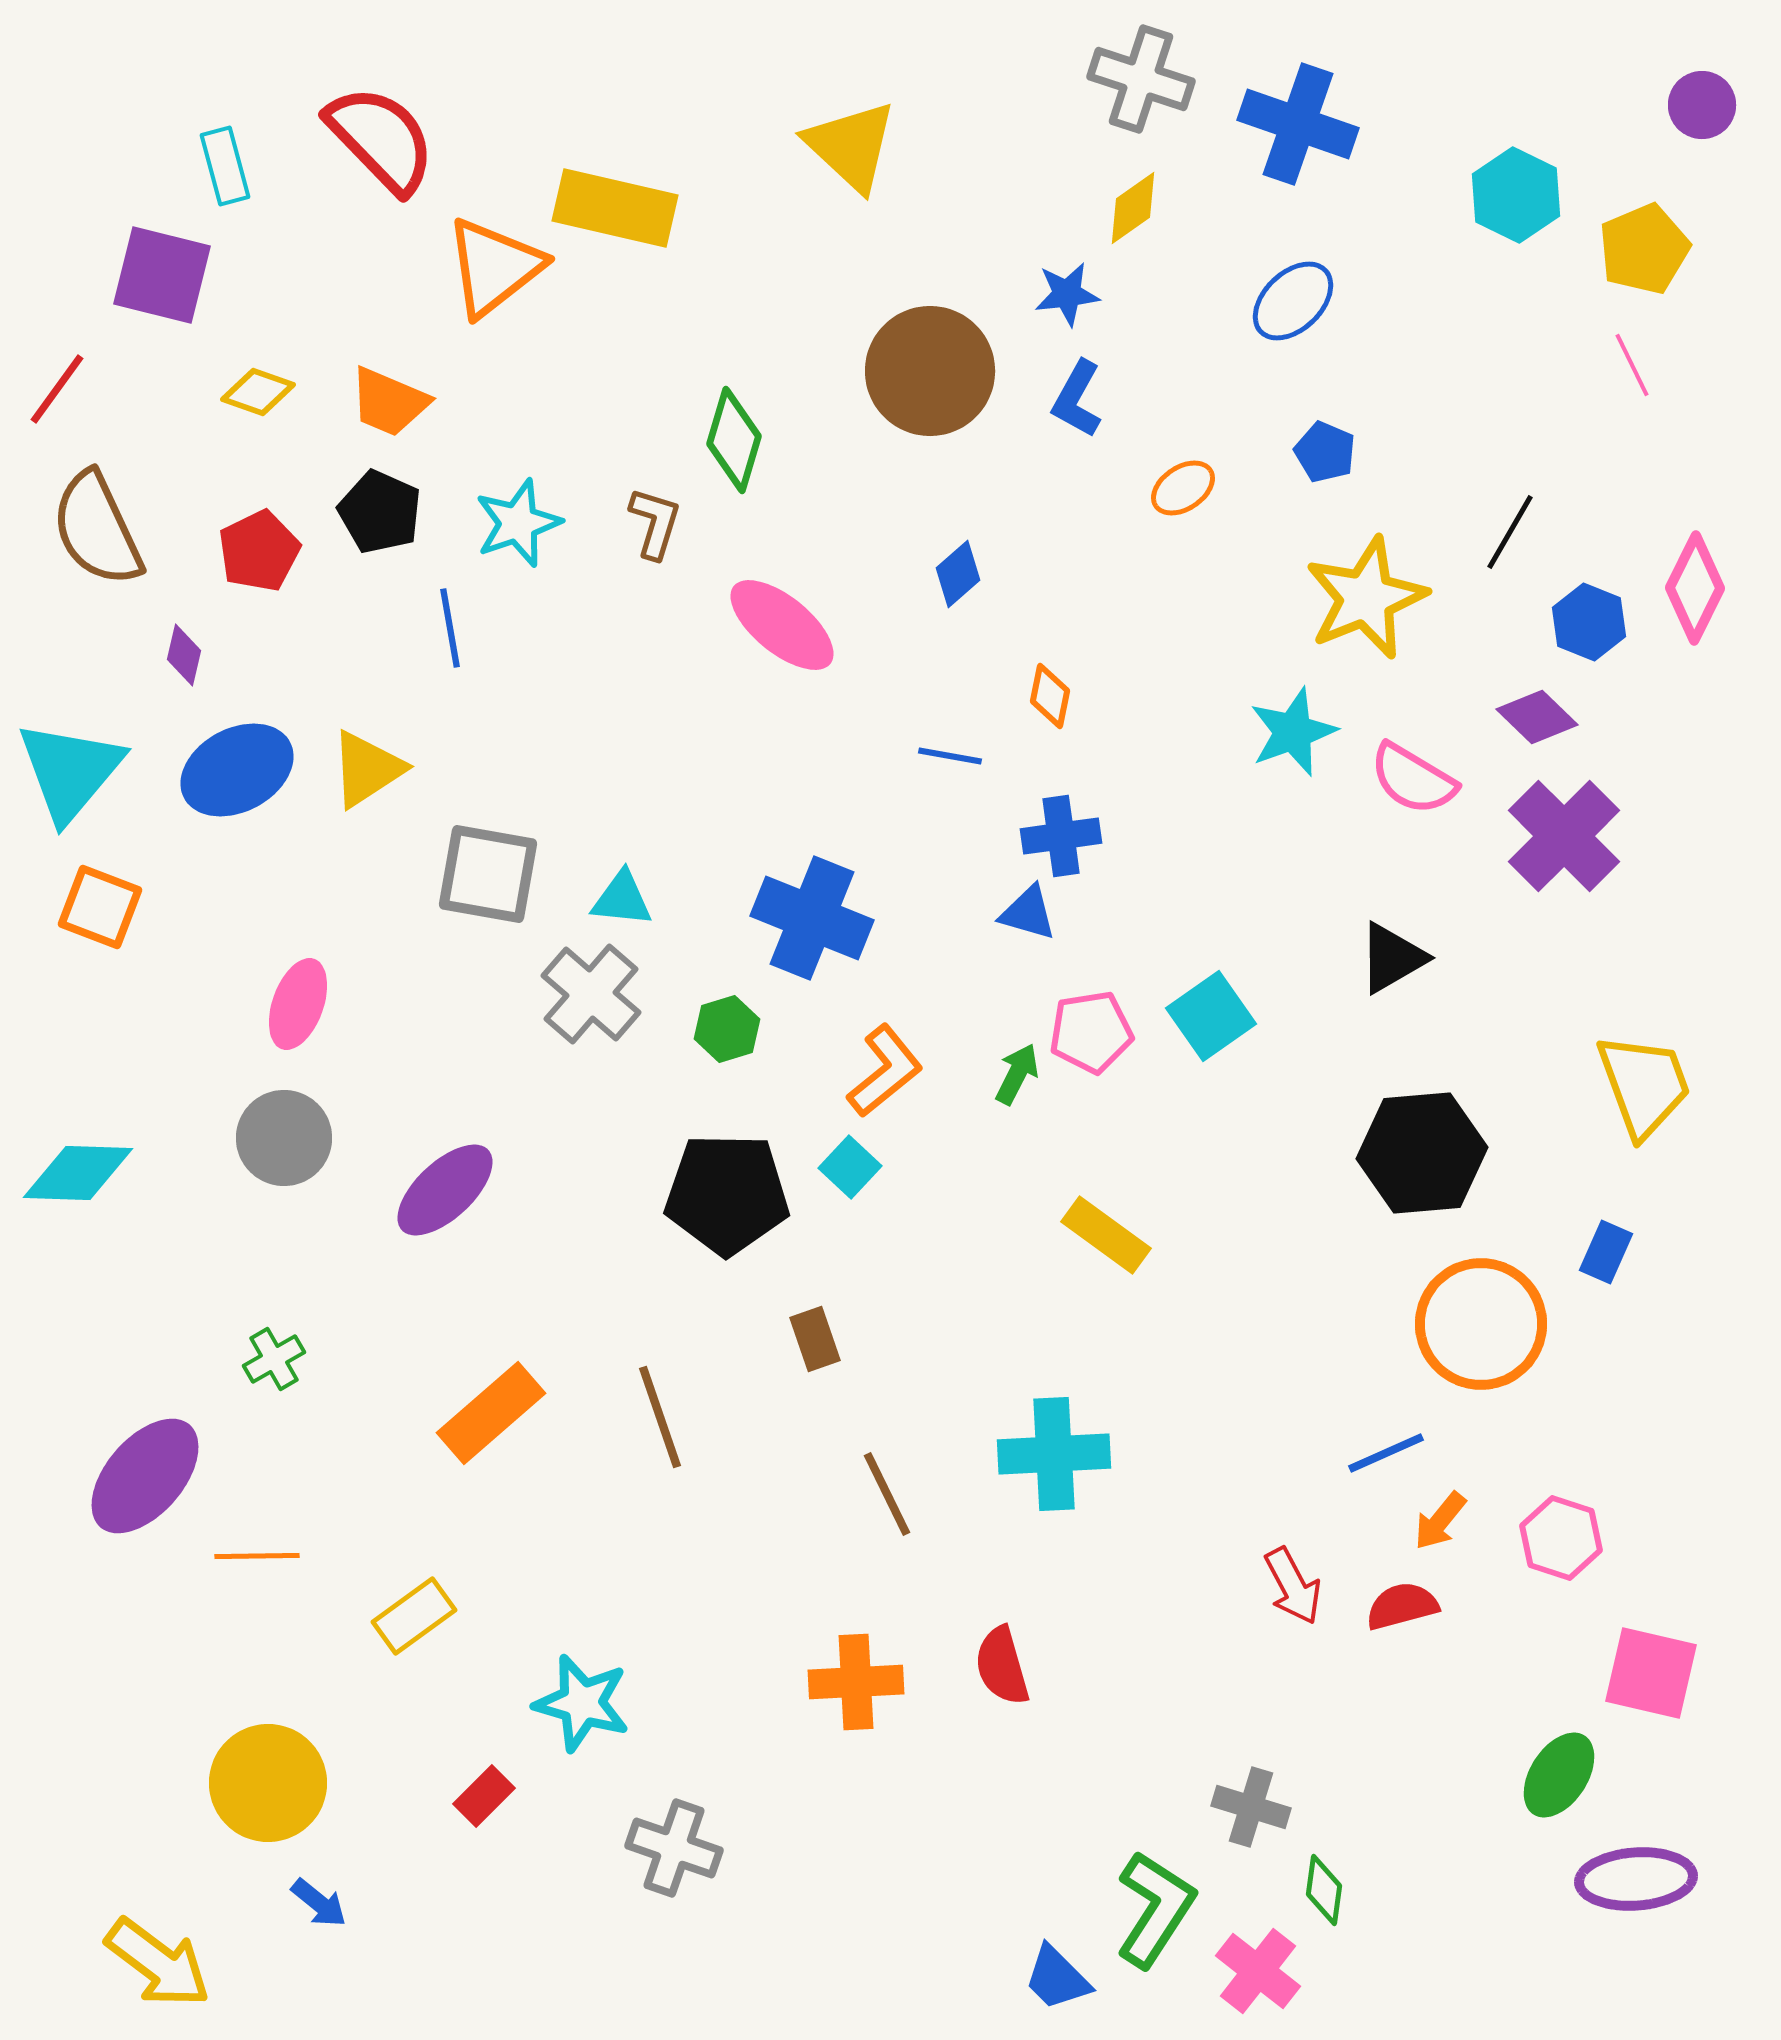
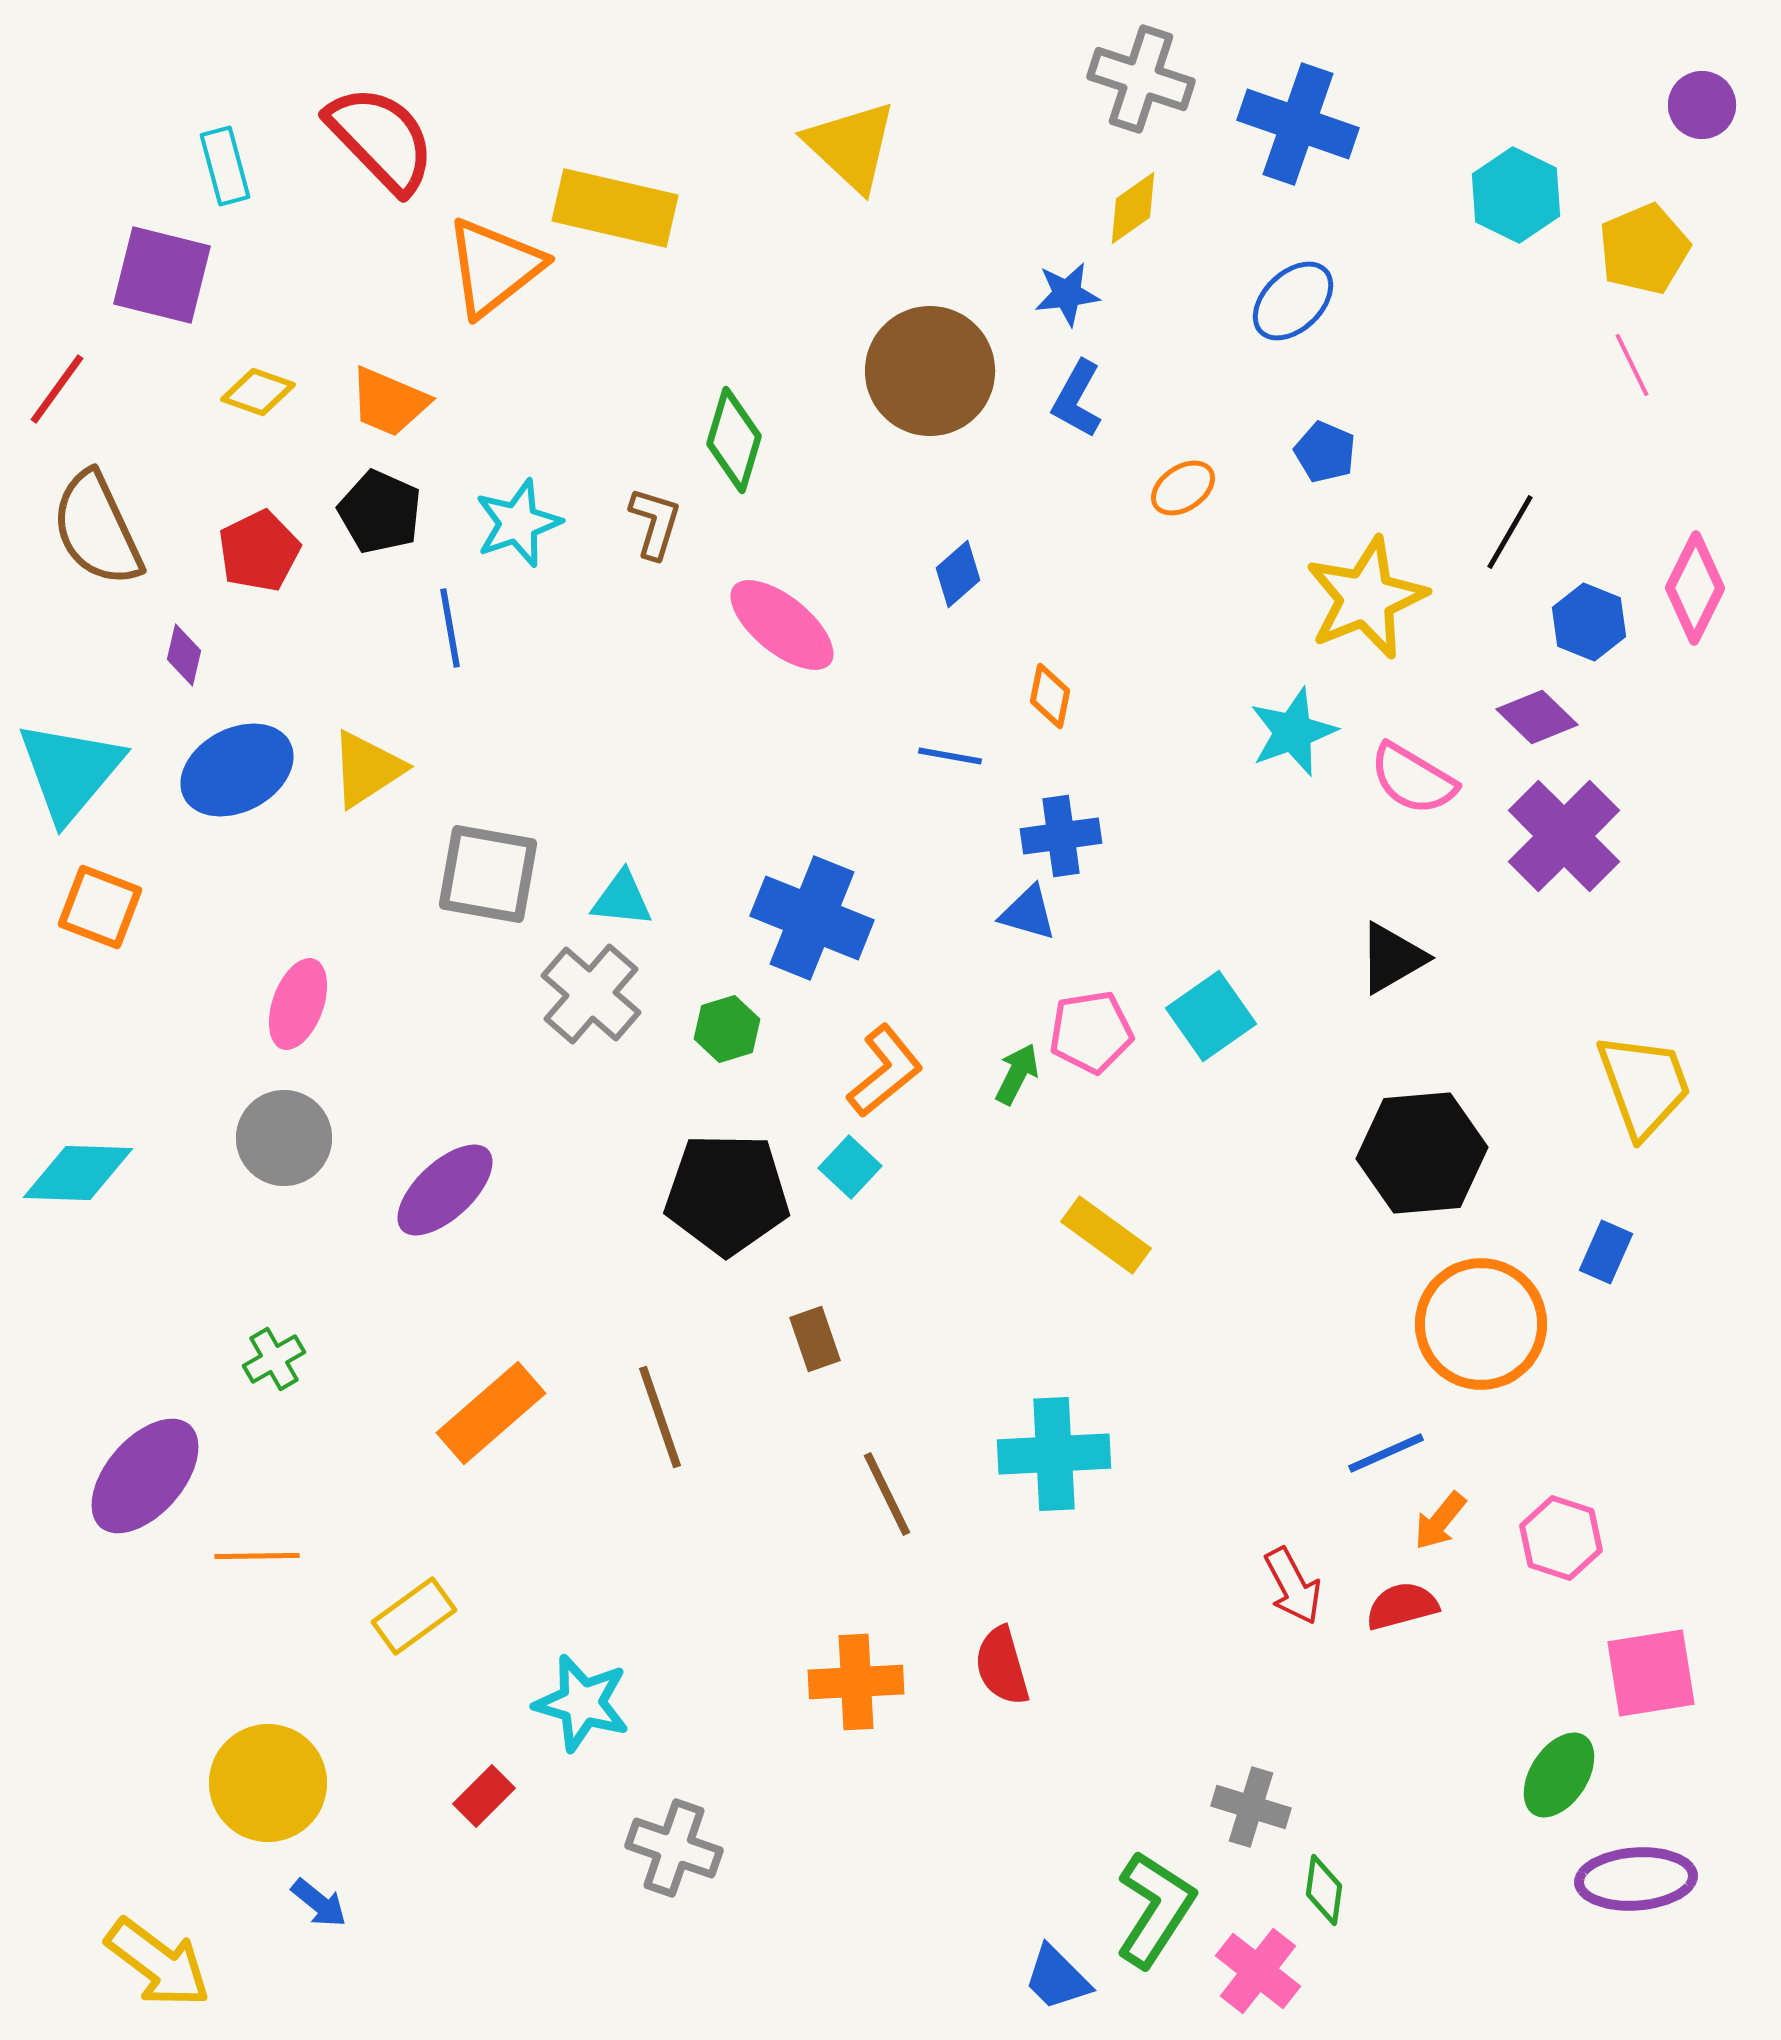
pink square at (1651, 1673): rotated 22 degrees counterclockwise
